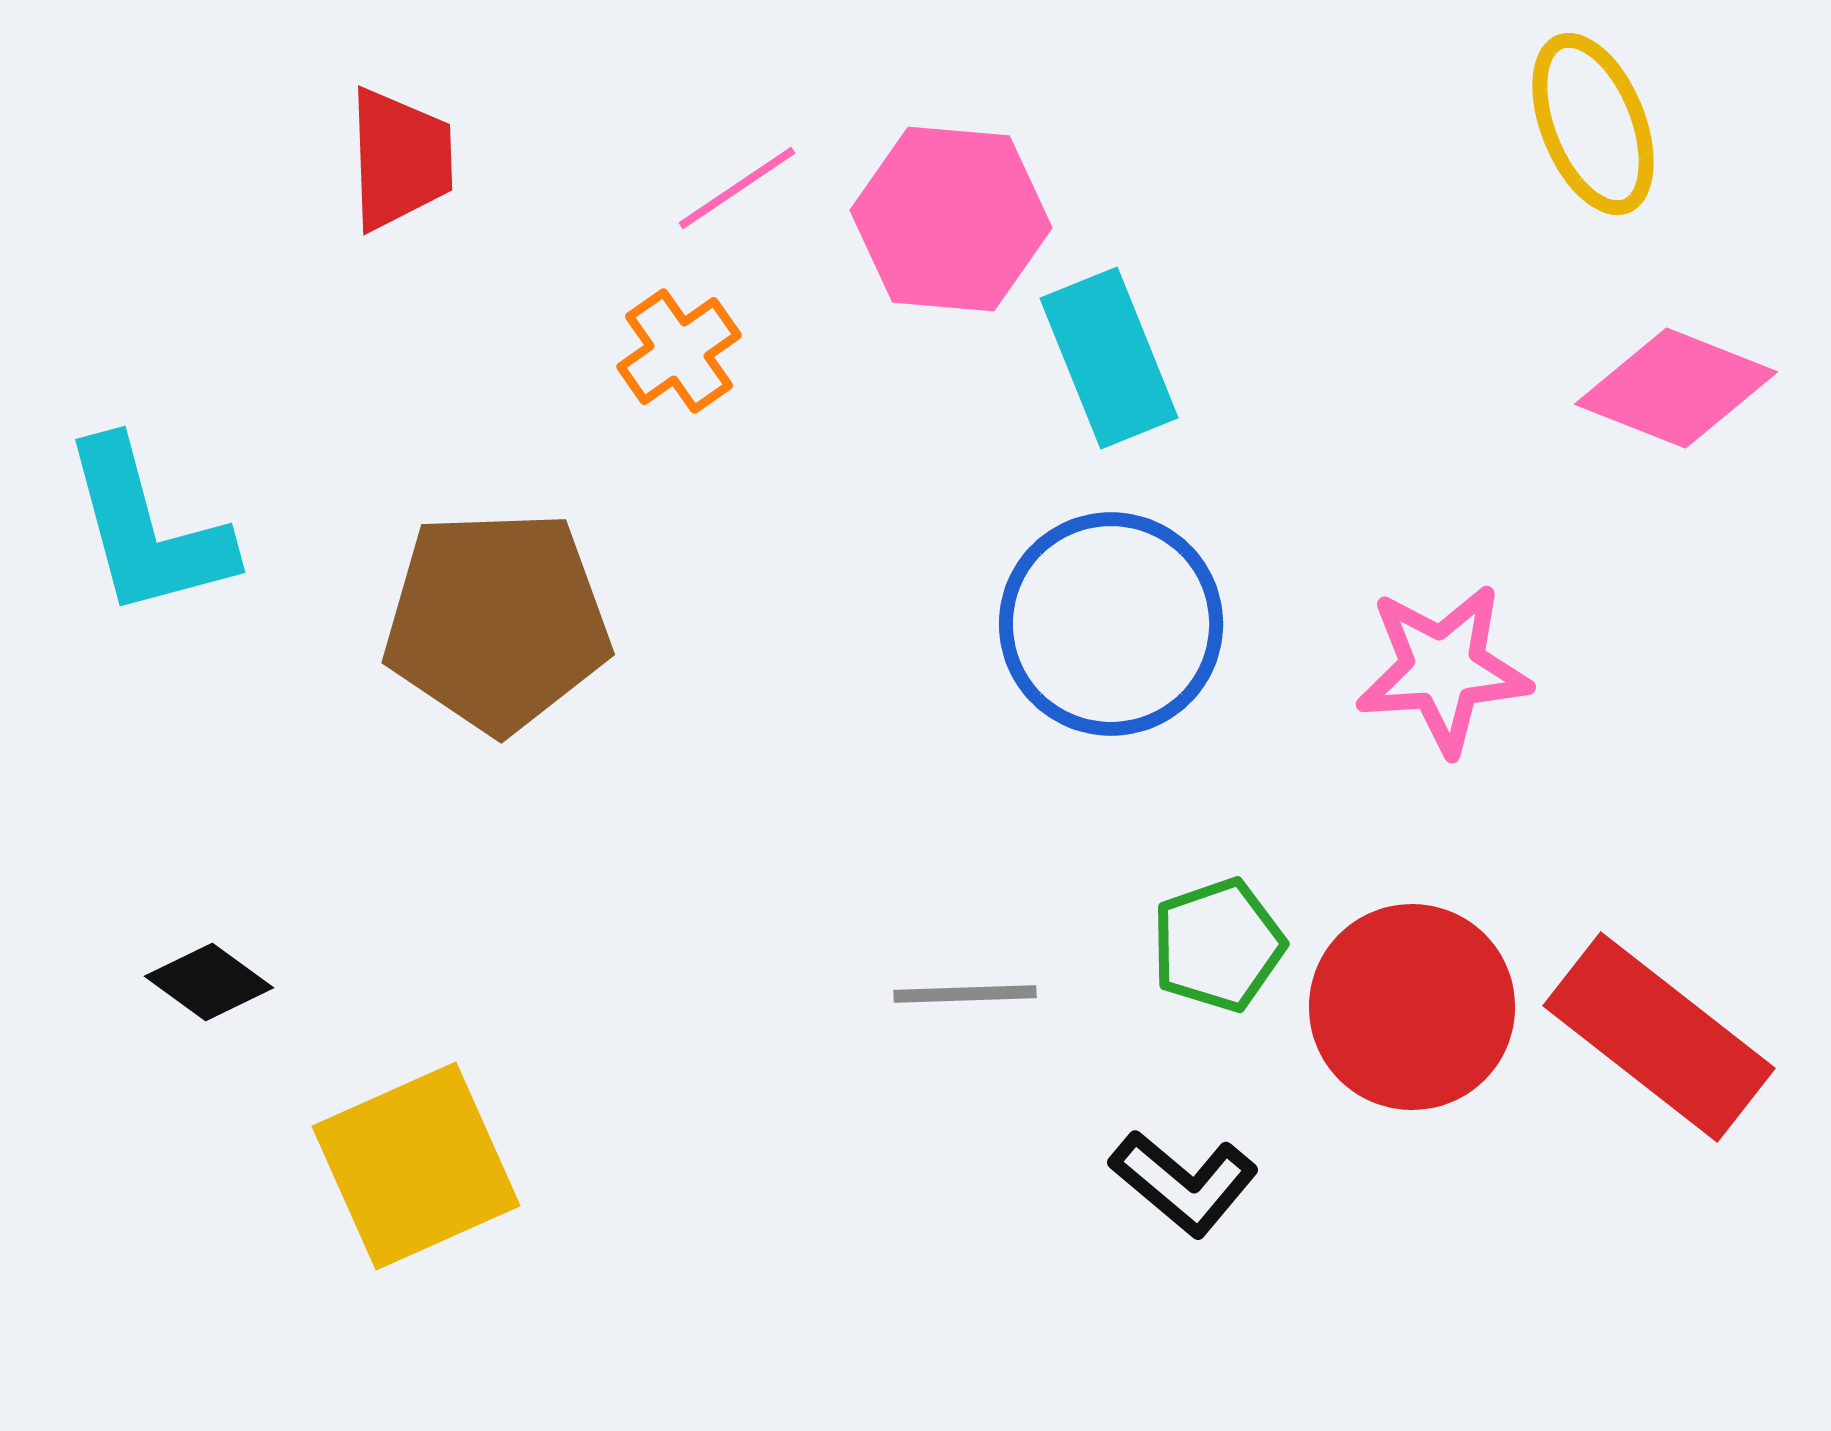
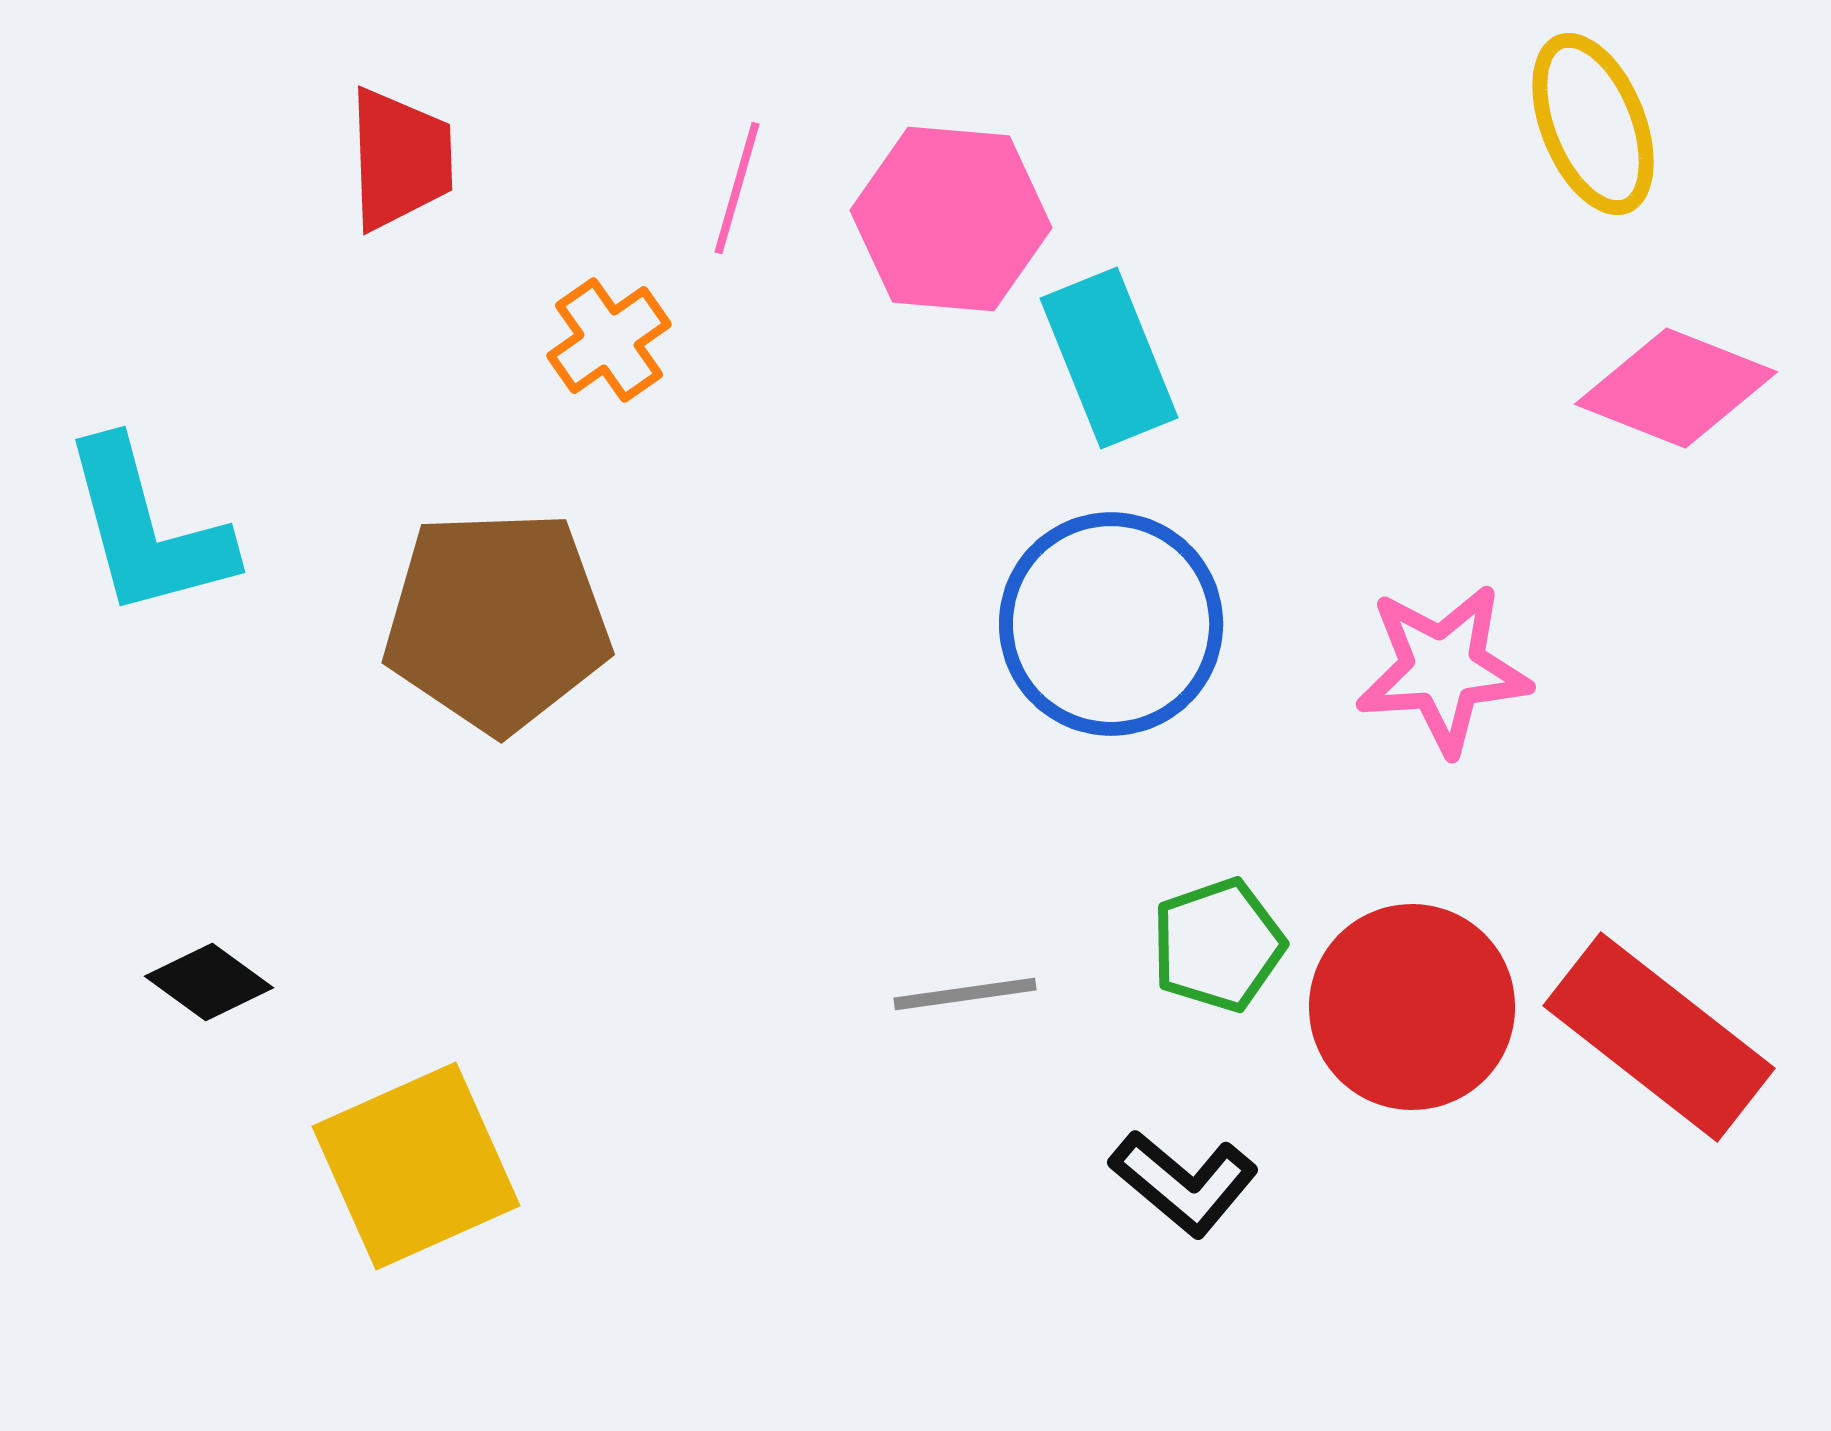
pink line: rotated 40 degrees counterclockwise
orange cross: moved 70 px left, 11 px up
gray line: rotated 6 degrees counterclockwise
